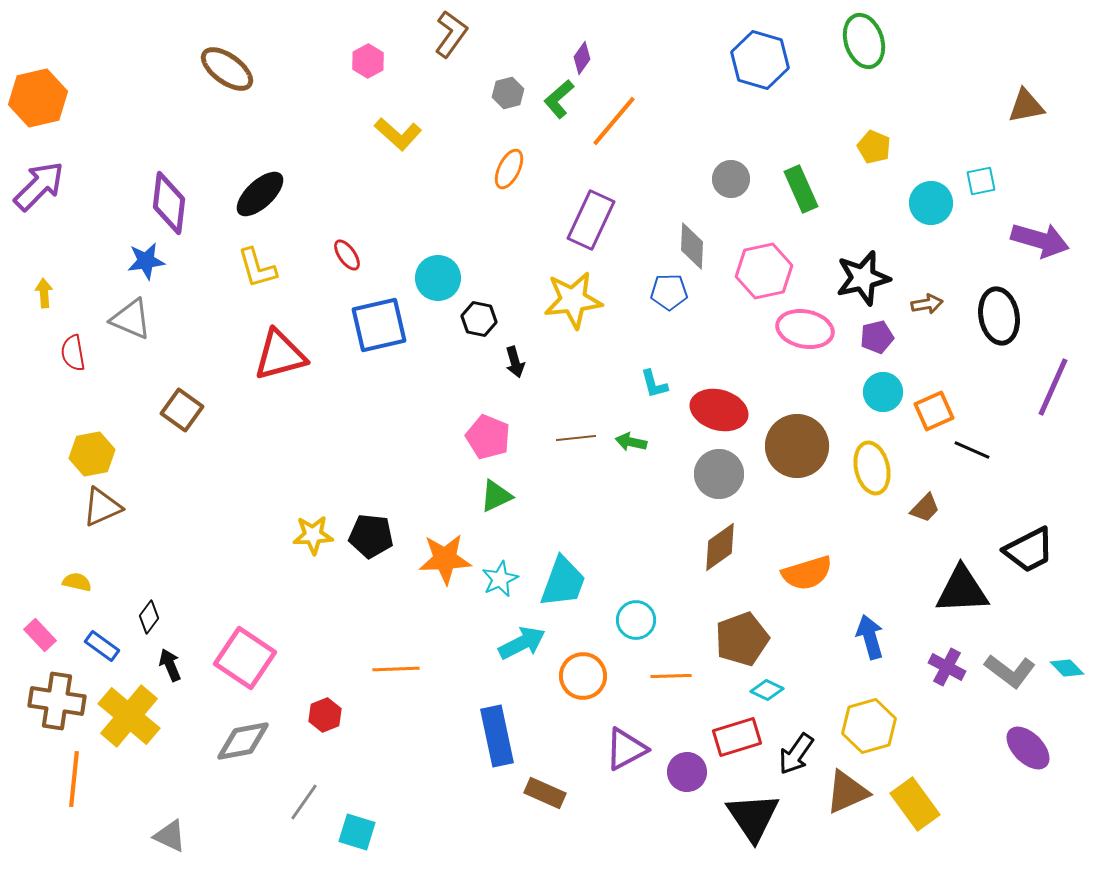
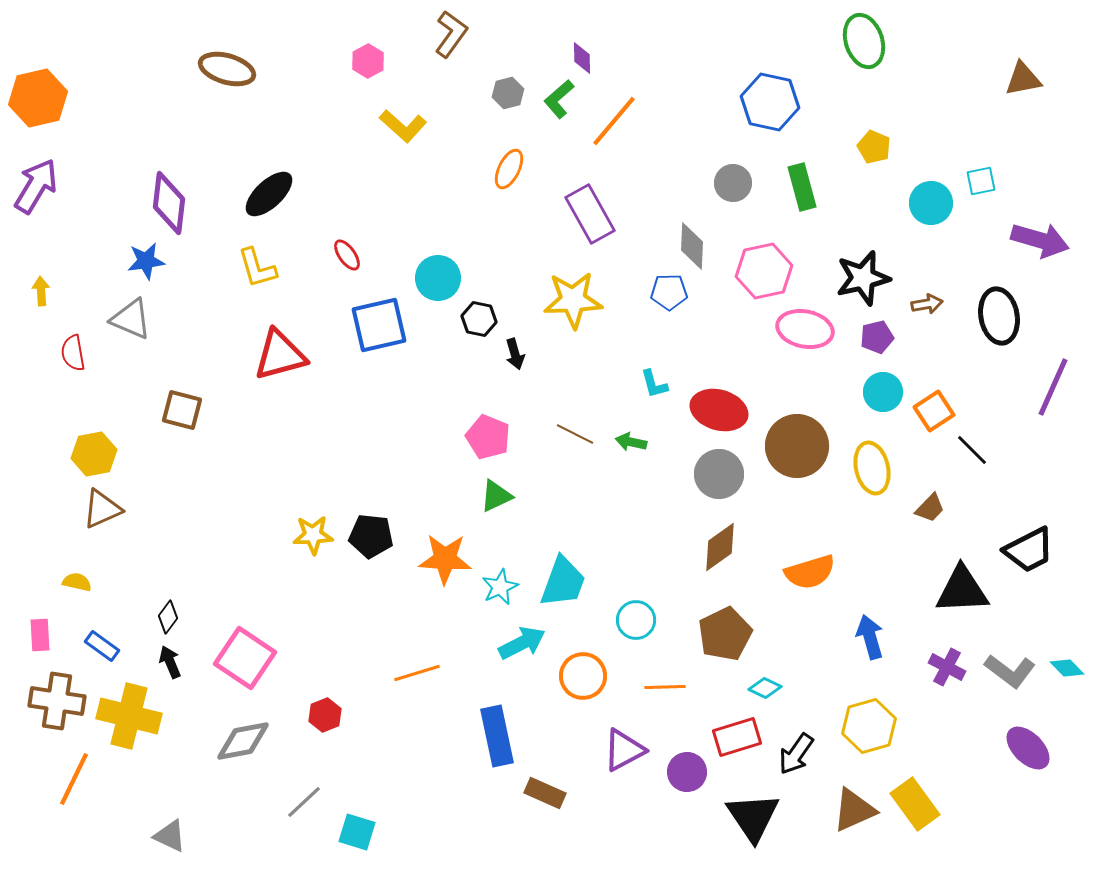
purple diamond at (582, 58): rotated 36 degrees counterclockwise
blue hexagon at (760, 60): moved 10 px right, 42 px down; rotated 4 degrees counterclockwise
brown ellipse at (227, 69): rotated 20 degrees counterclockwise
brown triangle at (1026, 106): moved 3 px left, 27 px up
yellow L-shape at (398, 134): moved 5 px right, 8 px up
gray circle at (731, 179): moved 2 px right, 4 px down
purple arrow at (39, 186): moved 3 px left; rotated 14 degrees counterclockwise
green rectangle at (801, 189): moved 1 px right, 2 px up; rotated 9 degrees clockwise
black ellipse at (260, 194): moved 9 px right
purple rectangle at (591, 220): moved 1 px left, 6 px up; rotated 54 degrees counterclockwise
yellow arrow at (44, 293): moved 3 px left, 2 px up
yellow star at (573, 300): rotated 4 degrees clockwise
black arrow at (515, 362): moved 8 px up
brown square at (182, 410): rotated 21 degrees counterclockwise
orange square at (934, 411): rotated 9 degrees counterclockwise
brown line at (576, 438): moved 1 px left, 4 px up; rotated 33 degrees clockwise
black line at (972, 450): rotated 21 degrees clockwise
yellow hexagon at (92, 454): moved 2 px right
brown triangle at (102, 507): moved 2 px down
brown trapezoid at (925, 508): moved 5 px right
orange star at (445, 559): rotated 6 degrees clockwise
orange semicircle at (807, 573): moved 3 px right, 1 px up
cyan star at (500, 579): moved 8 px down
black diamond at (149, 617): moved 19 px right
pink rectangle at (40, 635): rotated 40 degrees clockwise
brown pentagon at (742, 639): moved 17 px left, 5 px up; rotated 6 degrees counterclockwise
black arrow at (170, 665): moved 3 px up
orange line at (396, 669): moved 21 px right, 4 px down; rotated 15 degrees counterclockwise
orange line at (671, 676): moved 6 px left, 11 px down
cyan diamond at (767, 690): moved 2 px left, 2 px up
yellow cross at (129, 716): rotated 26 degrees counterclockwise
purple triangle at (626, 749): moved 2 px left, 1 px down
orange line at (74, 779): rotated 20 degrees clockwise
brown triangle at (847, 792): moved 7 px right, 18 px down
gray line at (304, 802): rotated 12 degrees clockwise
